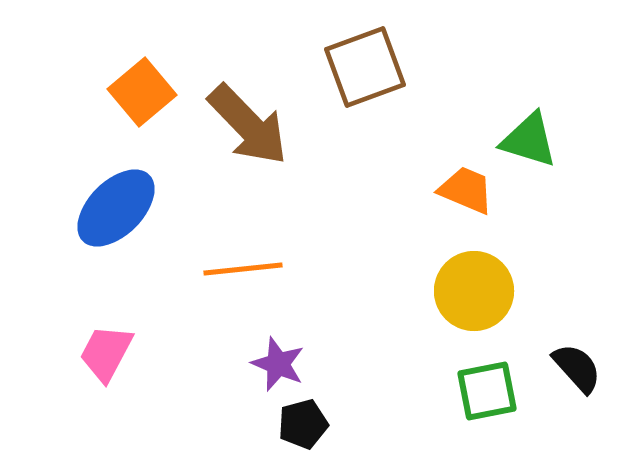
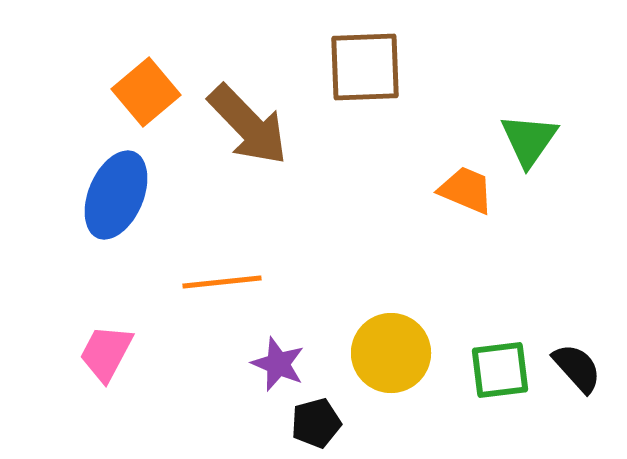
brown square: rotated 18 degrees clockwise
orange square: moved 4 px right
green triangle: rotated 48 degrees clockwise
blue ellipse: moved 13 px up; rotated 22 degrees counterclockwise
orange line: moved 21 px left, 13 px down
yellow circle: moved 83 px left, 62 px down
green square: moved 13 px right, 21 px up; rotated 4 degrees clockwise
black pentagon: moved 13 px right, 1 px up
